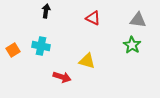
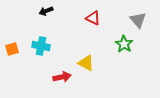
black arrow: rotated 120 degrees counterclockwise
gray triangle: rotated 42 degrees clockwise
green star: moved 8 px left, 1 px up
orange square: moved 1 px left, 1 px up; rotated 16 degrees clockwise
yellow triangle: moved 1 px left, 2 px down; rotated 12 degrees clockwise
red arrow: rotated 30 degrees counterclockwise
